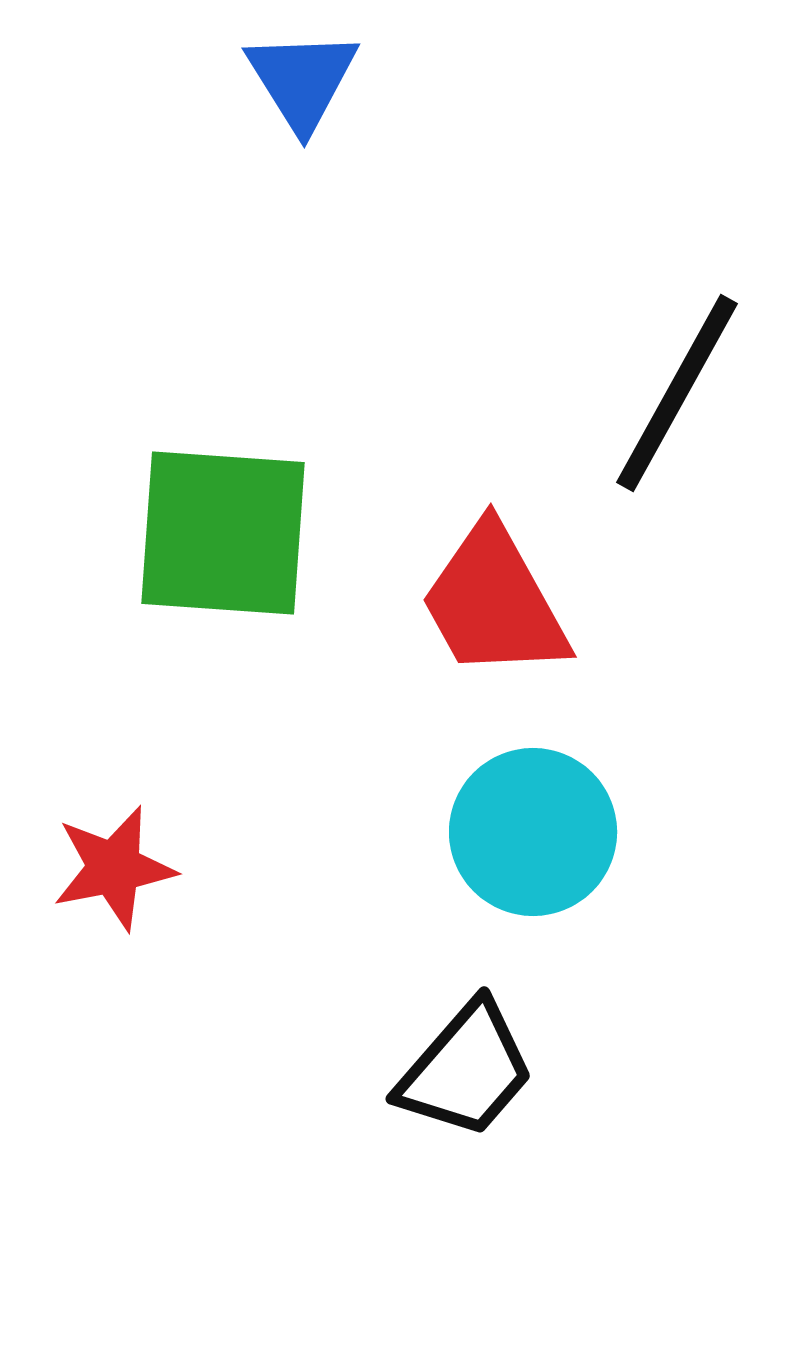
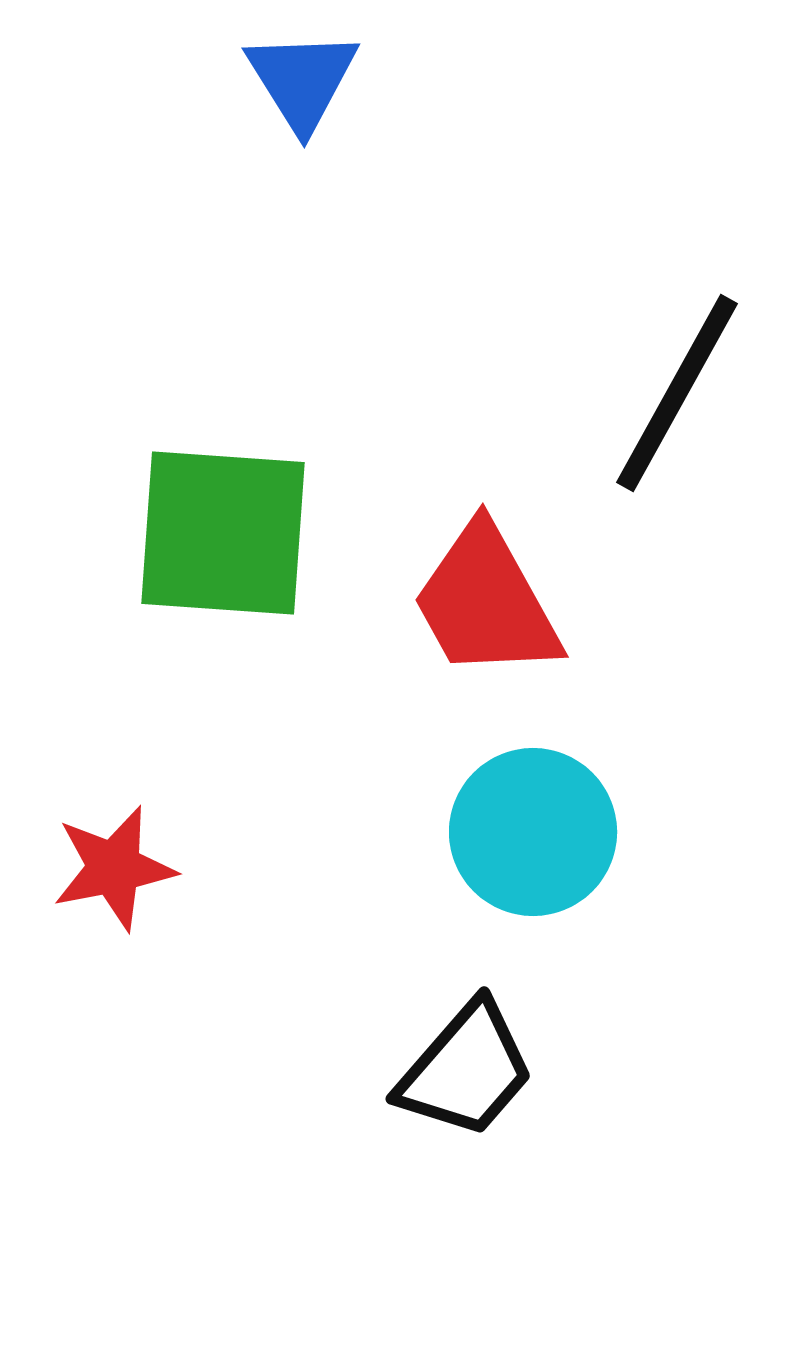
red trapezoid: moved 8 px left
